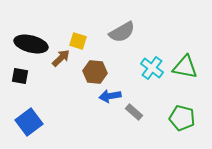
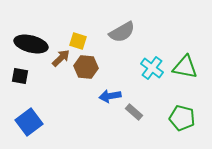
brown hexagon: moved 9 px left, 5 px up
